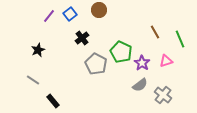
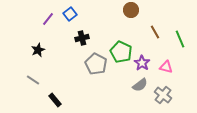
brown circle: moved 32 px right
purple line: moved 1 px left, 3 px down
black cross: rotated 24 degrees clockwise
pink triangle: moved 6 px down; rotated 32 degrees clockwise
black rectangle: moved 2 px right, 1 px up
